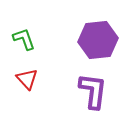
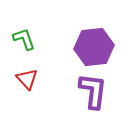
purple hexagon: moved 4 px left, 7 px down
